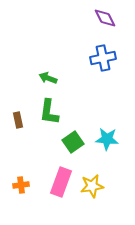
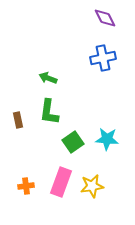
orange cross: moved 5 px right, 1 px down
